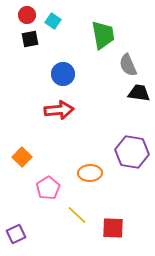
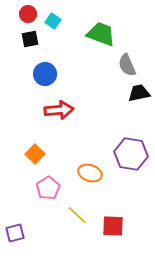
red circle: moved 1 px right, 1 px up
green trapezoid: moved 2 px left, 1 px up; rotated 60 degrees counterclockwise
gray semicircle: moved 1 px left
blue circle: moved 18 px left
black trapezoid: rotated 20 degrees counterclockwise
purple hexagon: moved 1 px left, 2 px down
orange square: moved 13 px right, 3 px up
orange ellipse: rotated 20 degrees clockwise
red square: moved 2 px up
purple square: moved 1 px left, 1 px up; rotated 12 degrees clockwise
